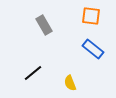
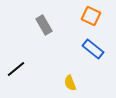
orange square: rotated 18 degrees clockwise
black line: moved 17 px left, 4 px up
